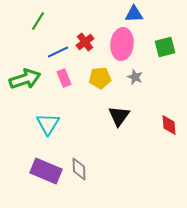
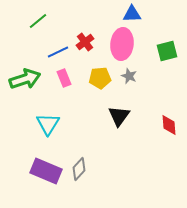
blue triangle: moved 2 px left
green line: rotated 18 degrees clockwise
green square: moved 2 px right, 4 px down
gray star: moved 6 px left, 1 px up
gray diamond: rotated 45 degrees clockwise
